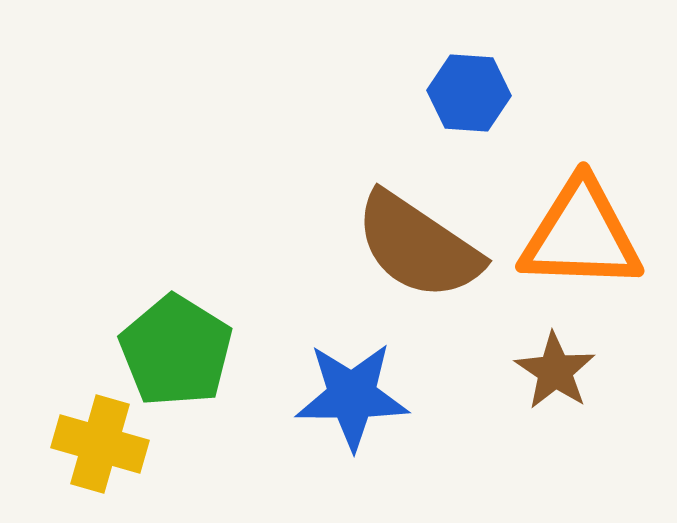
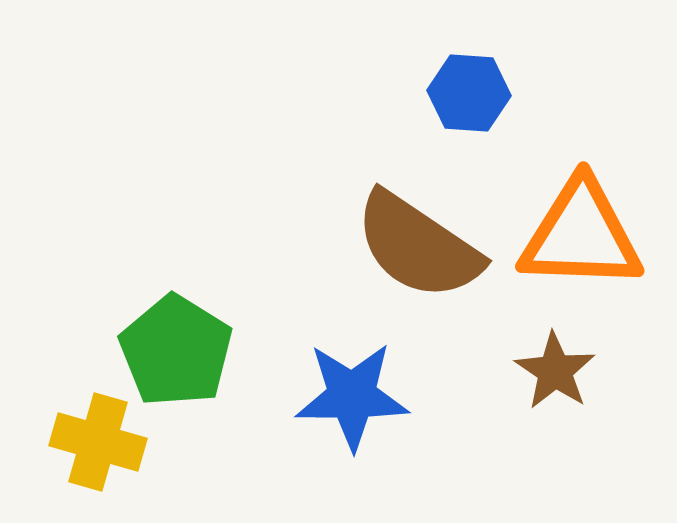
yellow cross: moved 2 px left, 2 px up
